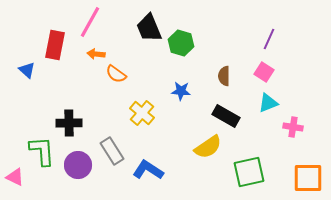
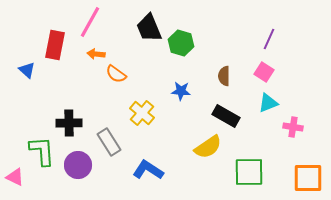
gray rectangle: moved 3 px left, 9 px up
green square: rotated 12 degrees clockwise
